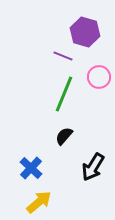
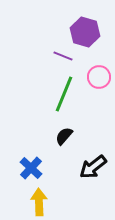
black arrow: rotated 20 degrees clockwise
yellow arrow: rotated 52 degrees counterclockwise
